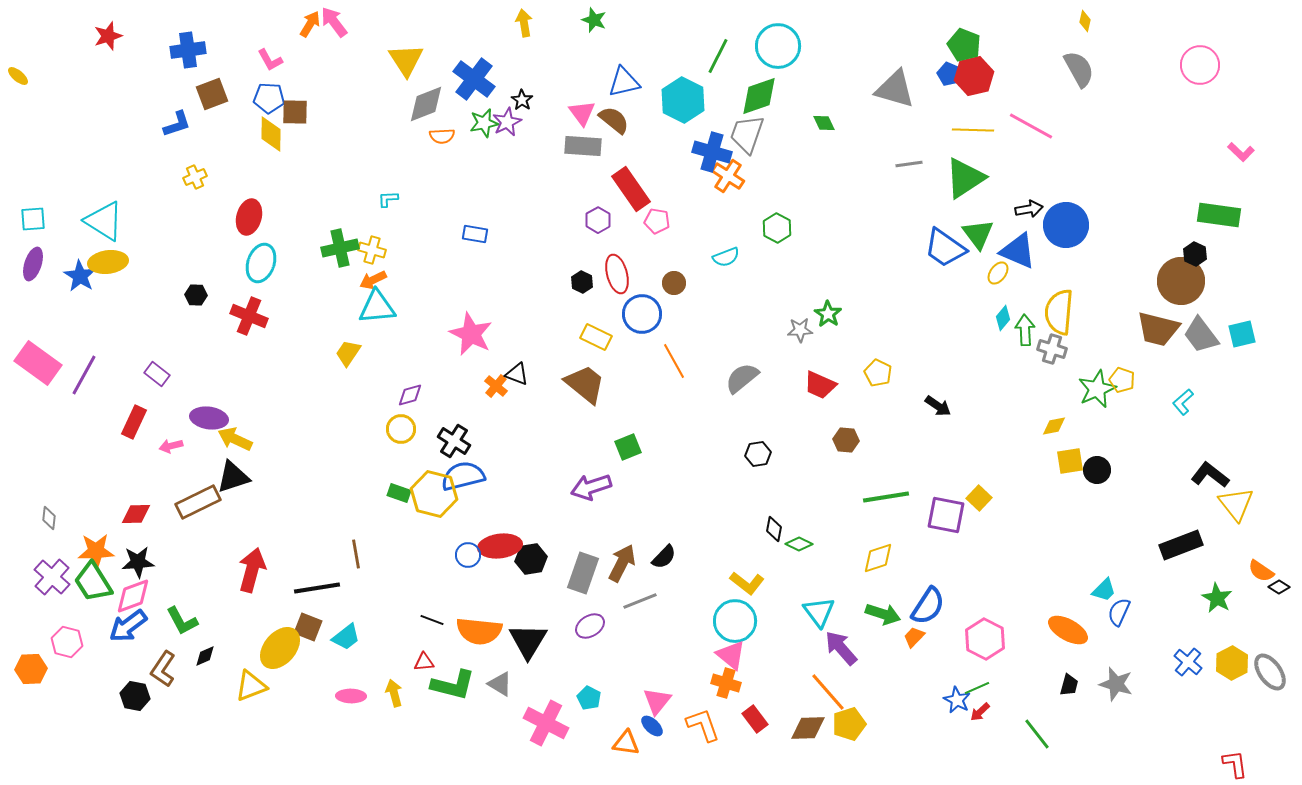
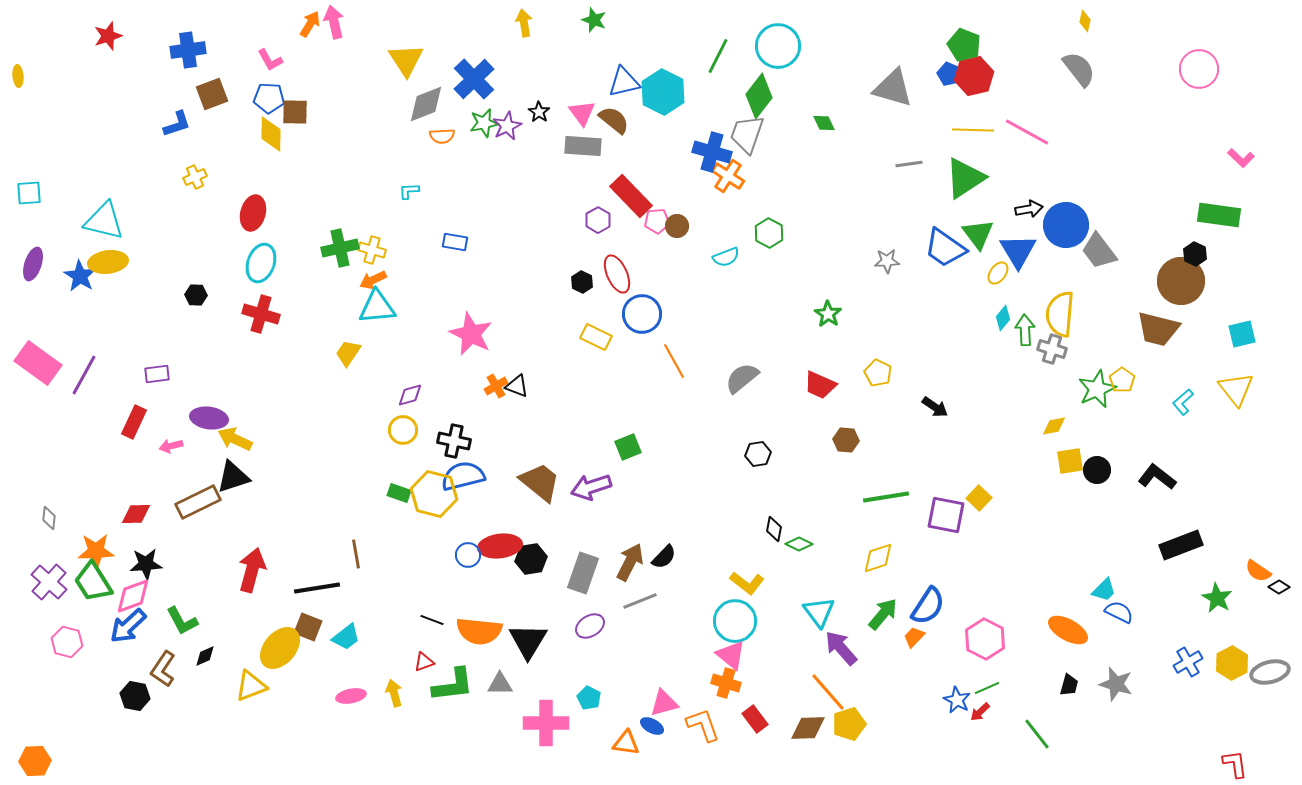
pink arrow at (334, 22): rotated 24 degrees clockwise
pink circle at (1200, 65): moved 1 px left, 4 px down
gray semicircle at (1079, 69): rotated 9 degrees counterclockwise
yellow ellipse at (18, 76): rotated 45 degrees clockwise
blue cross at (474, 79): rotated 9 degrees clockwise
gray triangle at (895, 89): moved 2 px left, 1 px up
green diamond at (759, 96): rotated 33 degrees counterclockwise
black star at (522, 100): moved 17 px right, 12 px down
cyan hexagon at (683, 100): moved 20 px left, 8 px up
purple star at (507, 122): moved 4 px down
pink line at (1031, 126): moved 4 px left, 6 px down
pink L-shape at (1241, 152): moved 6 px down
red rectangle at (631, 189): moved 7 px down; rotated 9 degrees counterclockwise
cyan L-shape at (388, 199): moved 21 px right, 8 px up
red ellipse at (249, 217): moved 4 px right, 4 px up
cyan square at (33, 219): moved 4 px left, 26 px up
cyan triangle at (104, 221): rotated 18 degrees counterclockwise
pink pentagon at (657, 221): rotated 15 degrees counterclockwise
green hexagon at (777, 228): moved 8 px left, 5 px down
blue rectangle at (475, 234): moved 20 px left, 8 px down
blue triangle at (1018, 251): rotated 36 degrees clockwise
red ellipse at (617, 274): rotated 9 degrees counterclockwise
brown circle at (674, 283): moved 3 px right, 57 px up
yellow semicircle at (1059, 312): moved 1 px right, 2 px down
red cross at (249, 316): moved 12 px right, 2 px up; rotated 6 degrees counterclockwise
gray star at (800, 330): moved 87 px right, 69 px up
gray trapezoid at (1201, 335): moved 102 px left, 84 px up
purple rectangle at (157, 374): rotated 45 degrees counterclockwise
black triangle at (517, 374): moved 12 px down
yellow pentagon at (1122, 380): rotated 15 degrees clockwise
brown trapezoid at (585, 384): moved 45 px left, 98 px down
orange cross at (496, 386): rotated 20 degrees clockwise
black arrow at (938, 406): moved 3 px left, 1 px down
yellow circle at (401, 429): moved 2 px right, 1 px down
black cross at (454, 441): rotated 20 degrees counterclockwise
black L-shape at (1210, 475): moved 53 px left, 2 px down
yellow triangle at (1236, 504): moved 115 px up
black star at (138, 562): moved 8 px right, 2 px down
brown arrow at (622, 563): moved 8 px right, 1 px up
orange semicircle at (1261, 571): moved 3 px left
purple cross at (52, 577): moved 3 px left, 5 px down
blue semicircle at (1119, 612): rotated 92 degrees clockwise
green arrow at (883, 614): rotated 68 degrees counterclockwise
blue arrow at (128, 626): rotated 6 degrees counterclockwise
red triangle at (424, 662): rotated 15 degrees counterclockwise
blue cross at (1188, 662): rotated 20 degrees clockwise
orange hexagon at (31, 669): moved 4 px right, 92 px down
gray ellipse at (1270, 672): rotated 69 degrees counterclockwise
gray triangle at (500, 684): rotated 32 degrees counterclockwise
green L-shape at (453, 685): rotated 21 degrees counterclockwise
green line at (977, 688): moved 10 px right
pink ellipse at (351, 696): rotated 12 degrees counterclockwise
pink triangle at (657, 701): moved 7 px right, 2 px down; rotated 36 degrees clockwise
pink cross at (546, 723): rotated 27 degrees counterclockwise
blue ellipse at (652, 726): rotated 15 degrees counterclockwise
